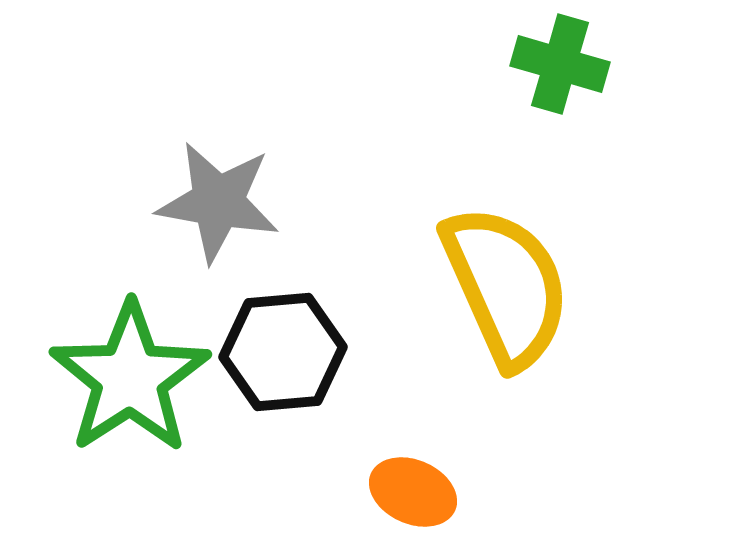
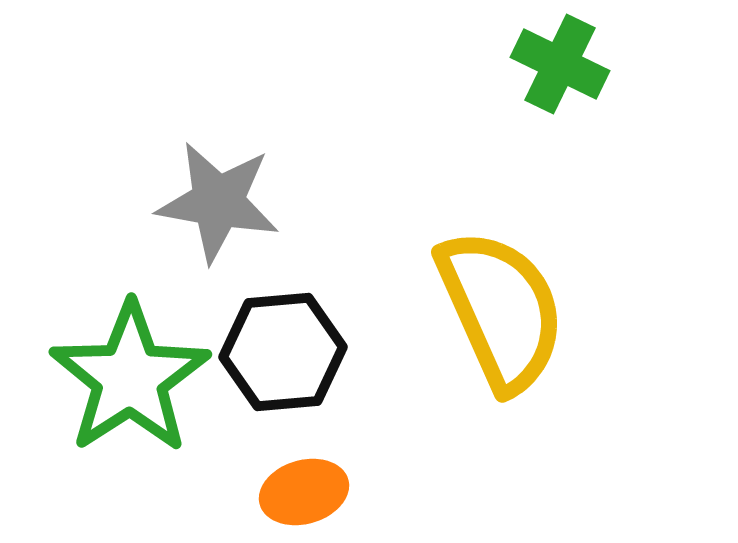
green cross: rotated 10 degrees clockwise
yellow semicircle: moved 5 px left, 24 px down
orange ellipse: moved 109 px left; rotated 40 degrees counterclockwise
